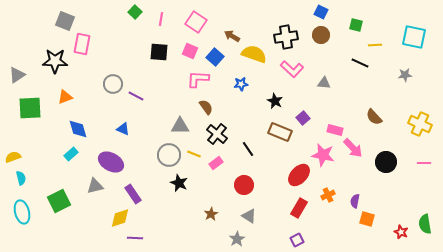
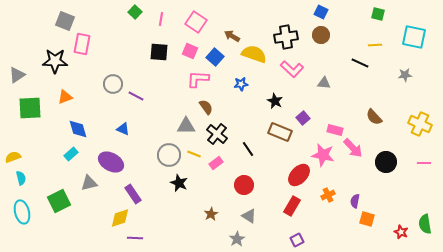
green square at (356, 25): moved 22 px right, 11 px up
gray triangle at (180, 126): moved 6 px right
gray triangle at (95, 186): moved 6 px left, 3 px up
red rectangle at (299, 208): moved 7 px left, 2 px up
